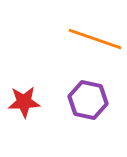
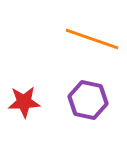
orange line: moved 3 px left
